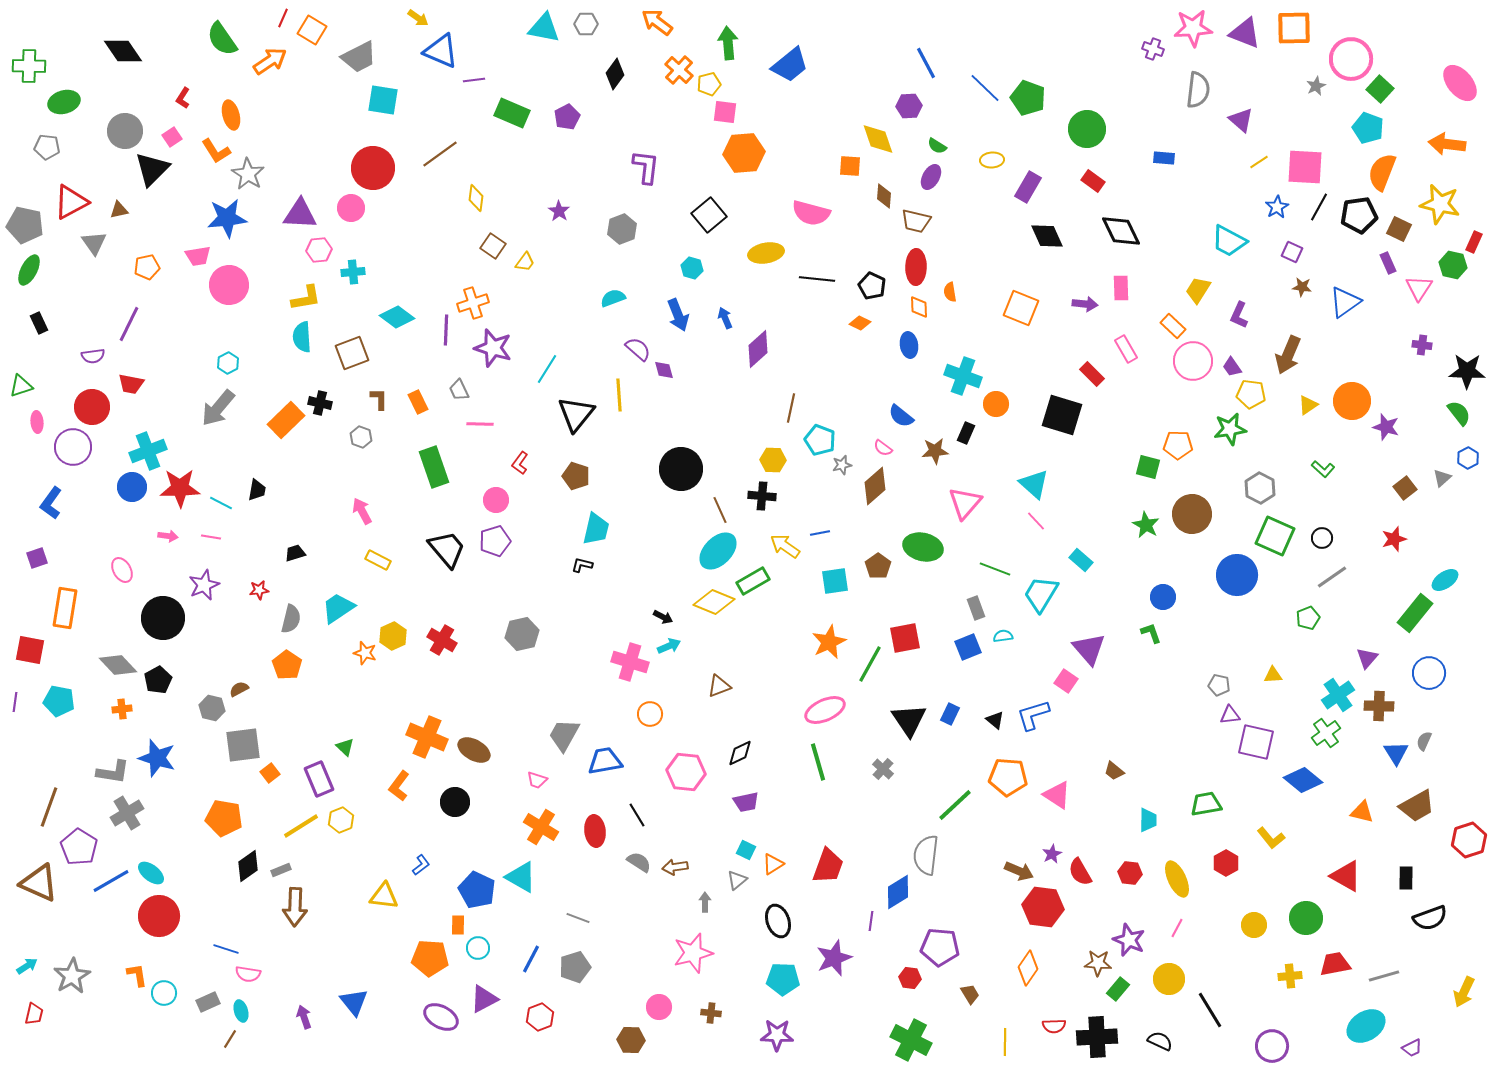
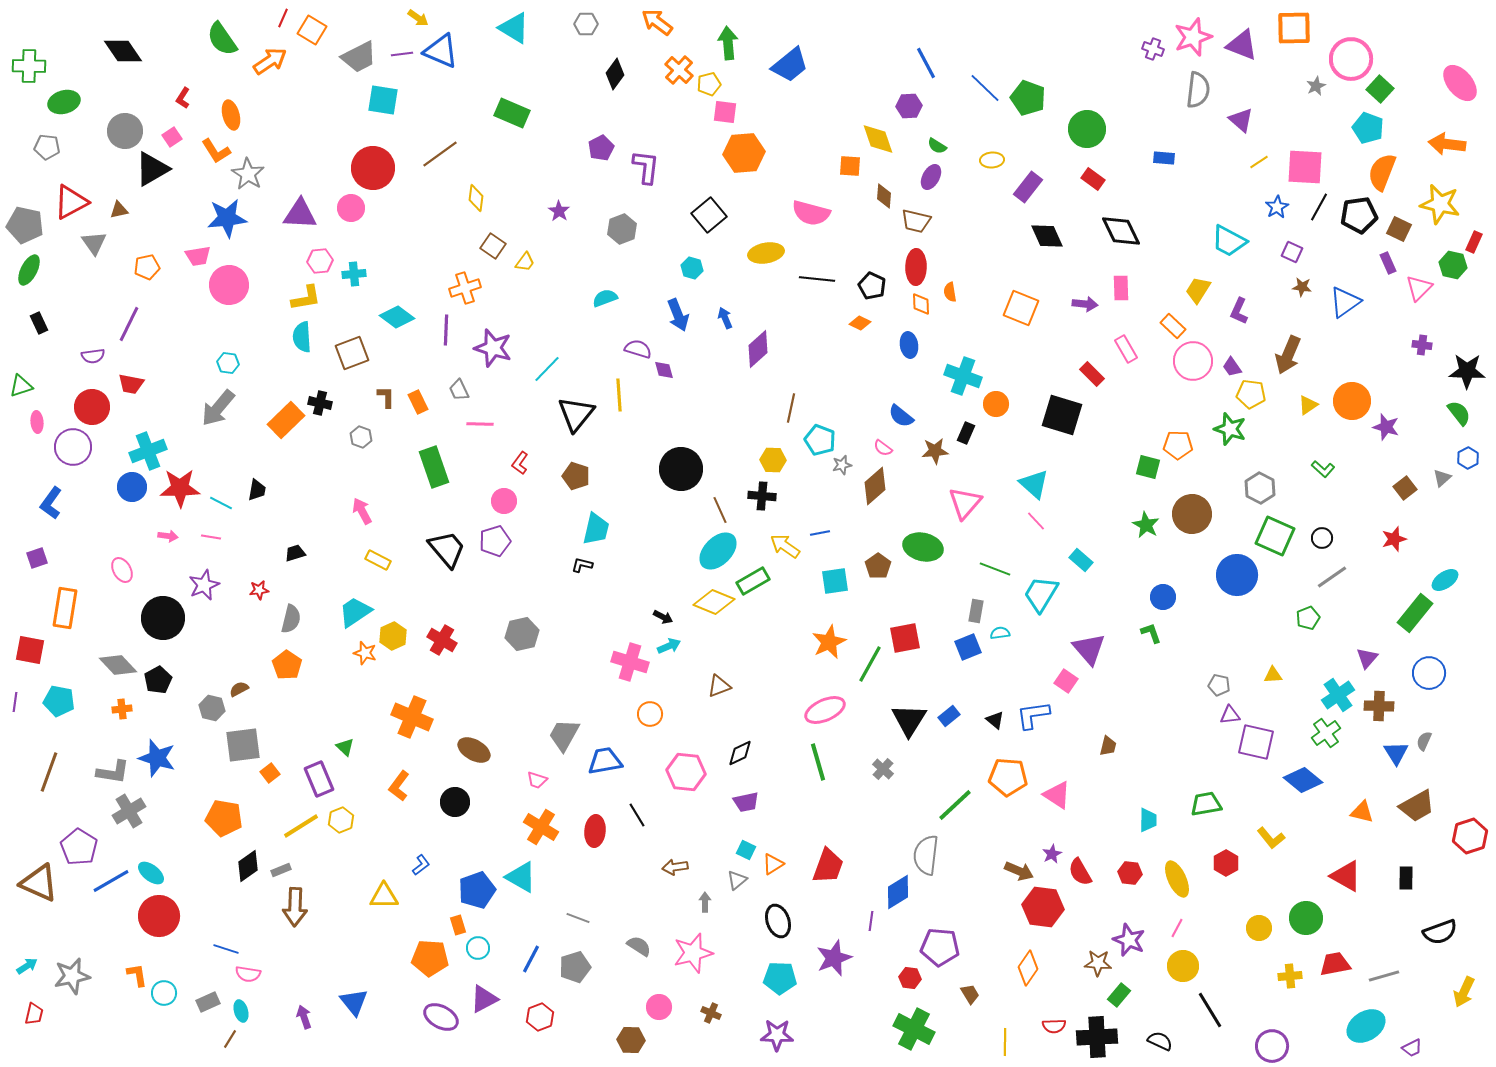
cyan triangle at (544, 28): moved 30 px left; rotated 20 degrees clockwise
pink star at (1193, 28): moved 9 px down; rotated 15 degrees counterclockwise
purple triangle at (1245, 33): moved 3 px left, 12 px down
purple line at (474, 80): moved 72 px left, 26 px up
purple pentagon at (567, 117): moved 34 px right, 31 px down
black triangle at (152, 169): rotated 15 degrees clockwise
red rectangle at (1093, 181): moved 2 px up
purple rectangle at (1028, 187): rotated 8 degrees clockwise
pink hexagon at (319, 250): moved 1 px right, 11 px down
cyan cross at (353, 272): moved 1 px right, 2 px down
pink triangle at (1419, 288): rotated 12 degrees clockwise
cyan semicircle at (613, 298): moved 8 px left
orange cross at (473, 303): moved 8 px left, 15 px up
orange diamond at (919, 307): moved 2 px right, 3 px up
purple L-shape at (1239, 315): moved 4 px up
purple semicircle at (638, 349): rotated 24 degrees counterclockwise
cyan hexagon at (228, 363): rotated 25 degrees counterclockwise
cyan line at (547, 369): rotated 12 degrees clockwise
brown L-shape at (379, 399): moved 7 px right, 2 px up
green star at (1230, 429): rotated 28 degrees clockwise
pink circle at (496, 500): moved 8 px right, 1 px down
cyan trapezoid at (338, 608): moved 17 px right, 4 px down
gray rectangle at (976, 608): moved 3 px down; rotated 30 degrees clockwise
cyan semicircle at (1003, 636): moved 3 px left, 3 px up
blue rectangle at (950, 714): moved 1 px left, 2 px down; rotated 25 degrees clockwise
blue L-shape at (1033, 715): rotated 9 degrees clockwise
black triangle at (909, 720): rotated 6 degrees clockwise
orange cross at (427, 737): moved 15 px left, 20 px up
brown trapezoid at (1114, 771): moved 6 px left, 25 px up; rotated 115 degrees counterclockwise
brown line at (49, 807): moved 35 px up
gray cross at (127, 813): moved 2 px right, 2 px up
red ellipse at (595, 831): rotated 12 degrees clockwise
red hexagon at (1469, 840): moved 1 px right, 4 px up
gray semicircle at (639, 862): moved 84 px down
blue pentagon at (477, 890): rotated 27 degrees clockwise
yellow triangle at (384, 896): rotated 8 degrees counterclockwise
black semicircle at (1430, 918): moved 10 px right, 14 px down
orange rectangle at (458, 925): rotated 18 degrees counterclockwise
yellow circle at (1254, 925): moved 5 px right, 3 px down
gray star at (72, 976): rotated 18 degrees clockwise
cyan pentagon at (783, 979): moved 3 px left, 1 px up
yellow circle at (1169, 979): moved 14 px right, 13 px up
green rectangle at (1118, 989): moved 1 px right, 6 px down
brown cross at (711, 1013): rotated 18 degrees clockwise
green cross at (911, 1040): moved 3 px right, 11 px up
